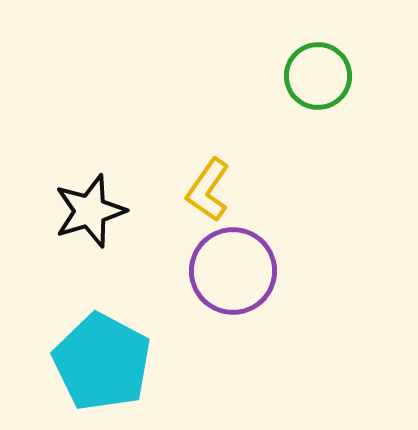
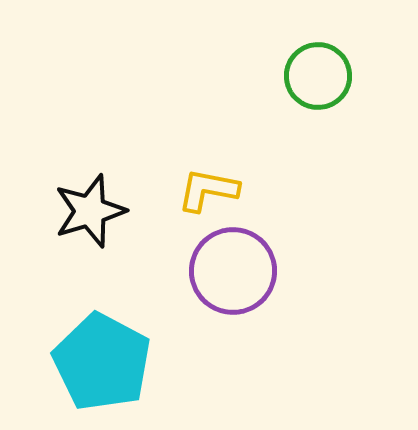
yellow L-shape: rotated 66 degrees clockwise
